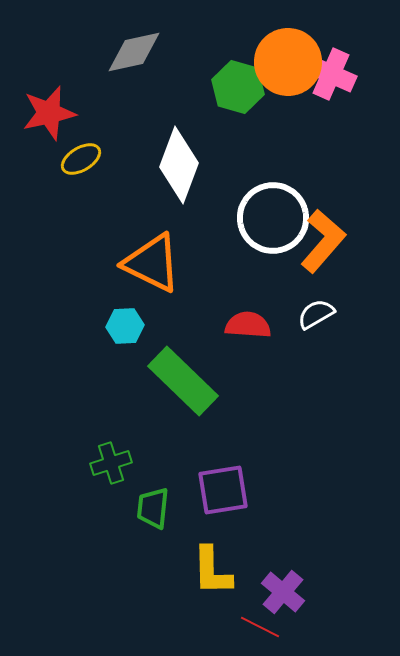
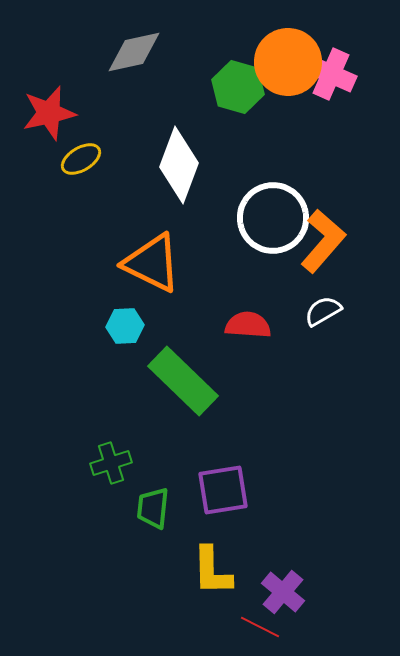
white semicircle: moved 7 px right, 3 px up
